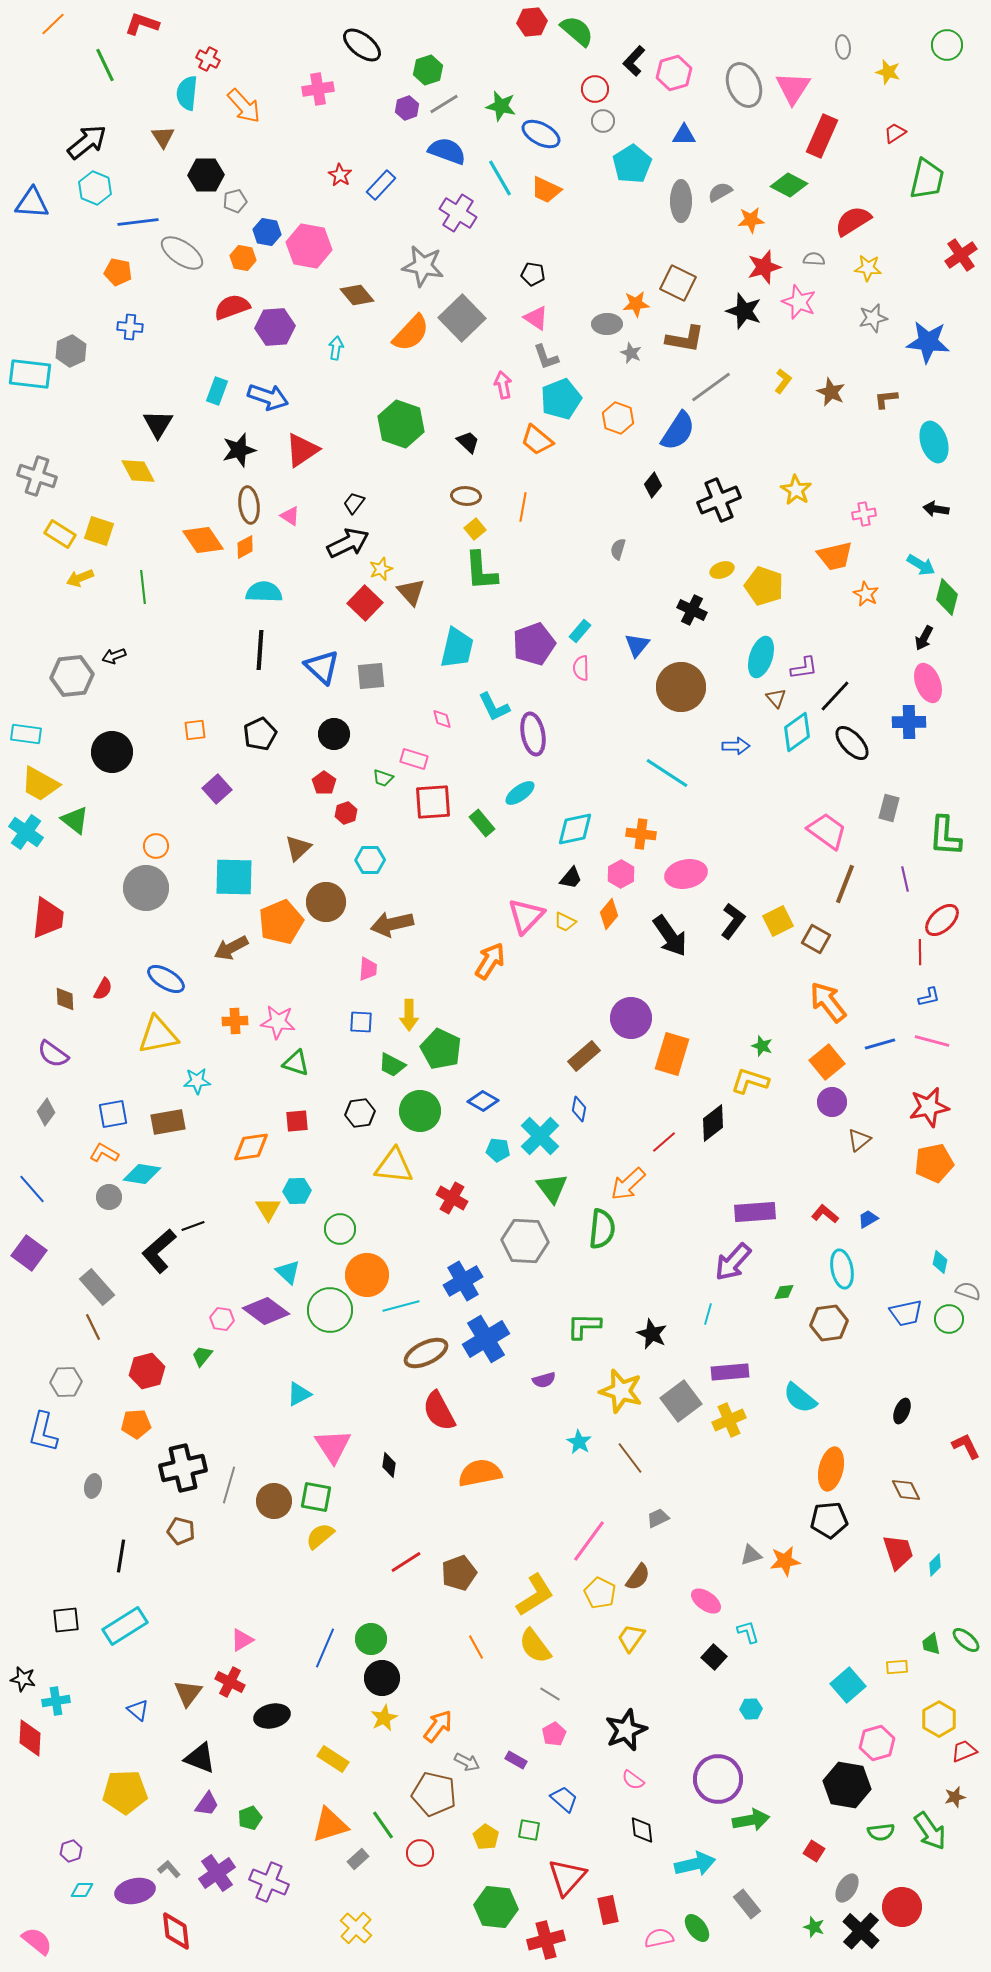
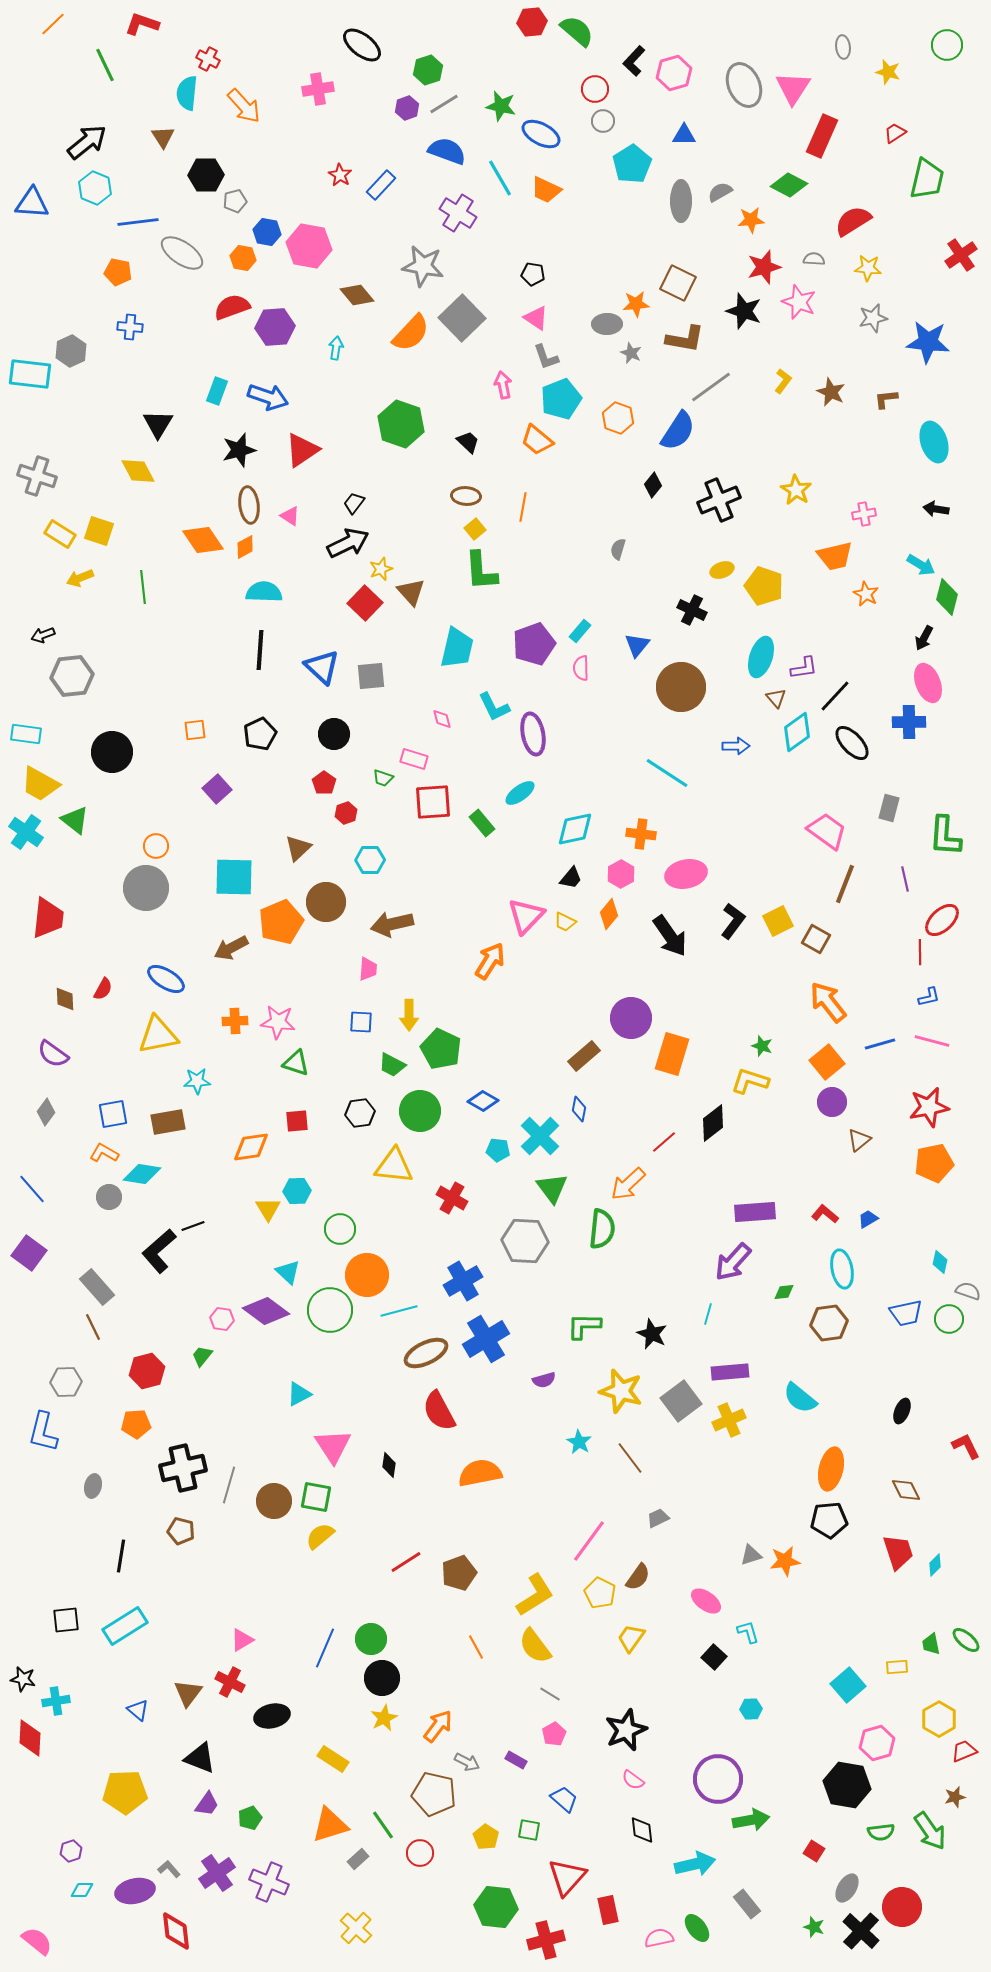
black arrow at (114, 656): moved 71 px left, 21 px up
cyan line at (401, 1306): moved 2 px left, 5 px down
